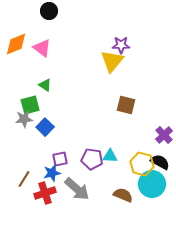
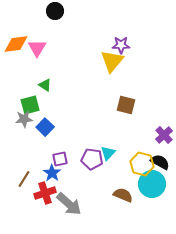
black circle: moved 6 px right
orange diamond: rotated 15 degrees clockwise
pink triangle: moved 5 px left; rotated 24 degrees clockwise
cyan triangle: moved 2 px left, 3 px up; rotated 49 degrees counterclockwise
blue star: rotated 24 degrees counterclockwise
gray arrow: moved 8 px left, 15 px down
